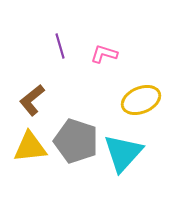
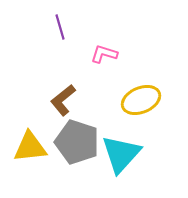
purple line: moved 19 px up
brown L-shape: moved 31 px right
gray pentagon: moved 1 px right, 1 px down
cyan triangle: moved 2 px left, 1 px down
